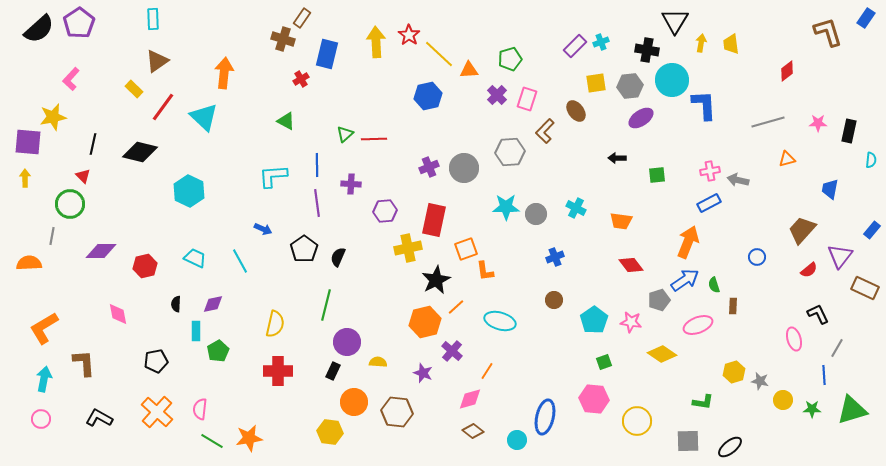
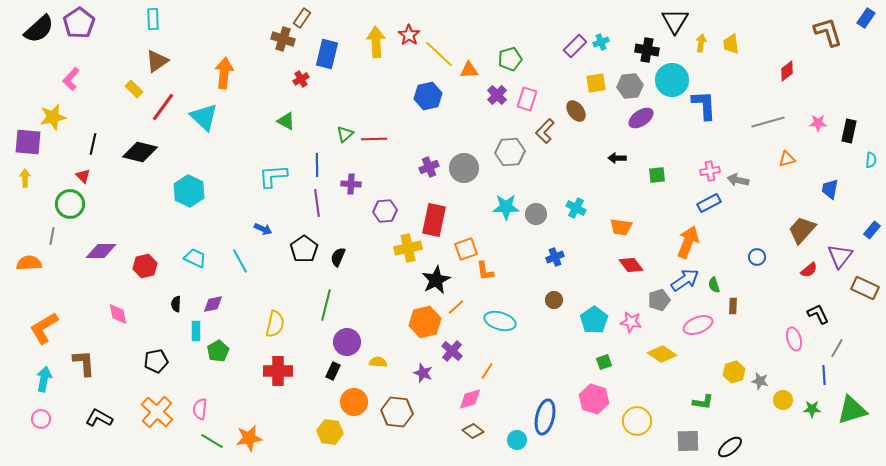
orange trapezoid at (621, 221): moved 6 px down
pink hexagon at (594, 399): rotated 12 degrees clockwise
